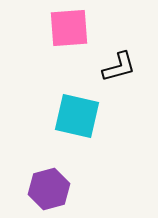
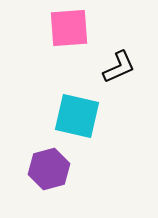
black L-shape: rotated 9 degrees counterclockwise
purple hexagon: moved 20 px up
